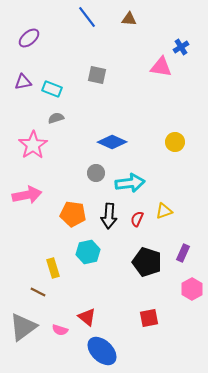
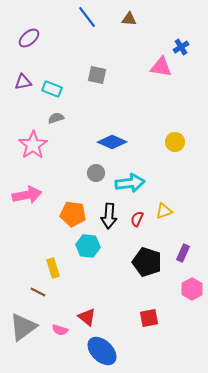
cyan hexagon: moved 6 px up; rotated 20 degrees clockwise
